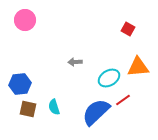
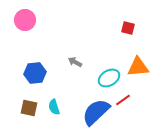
red square: moved 1 px up; rotated 16 degrees counterclockwise
gray arrow: rotated 32 degrees clockwise
blue hexagon: moved 15 px right, 11 px up
brown square: moved 1 px right, 1 px up
